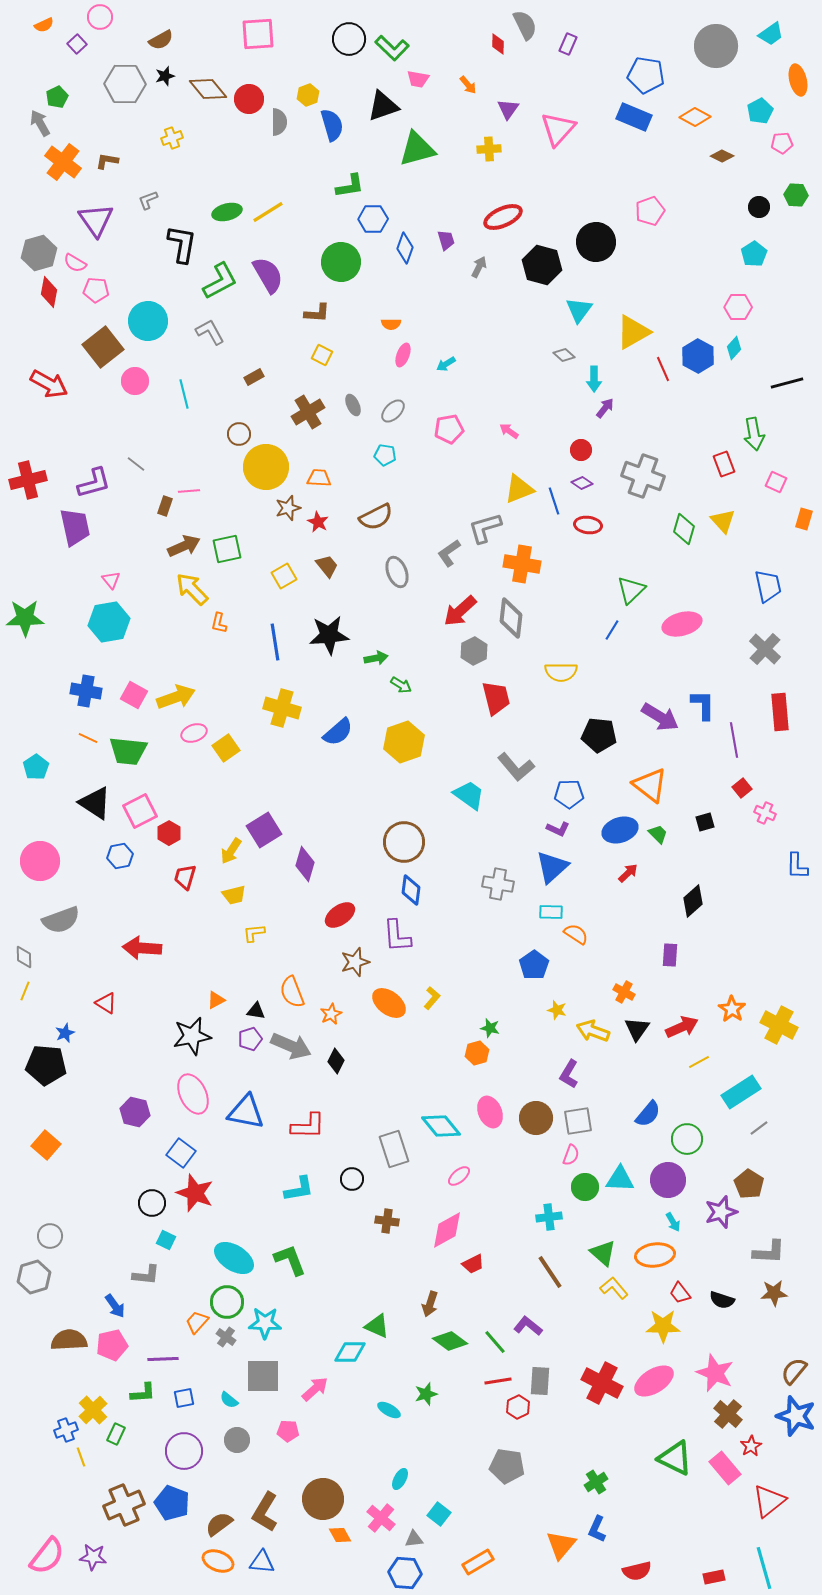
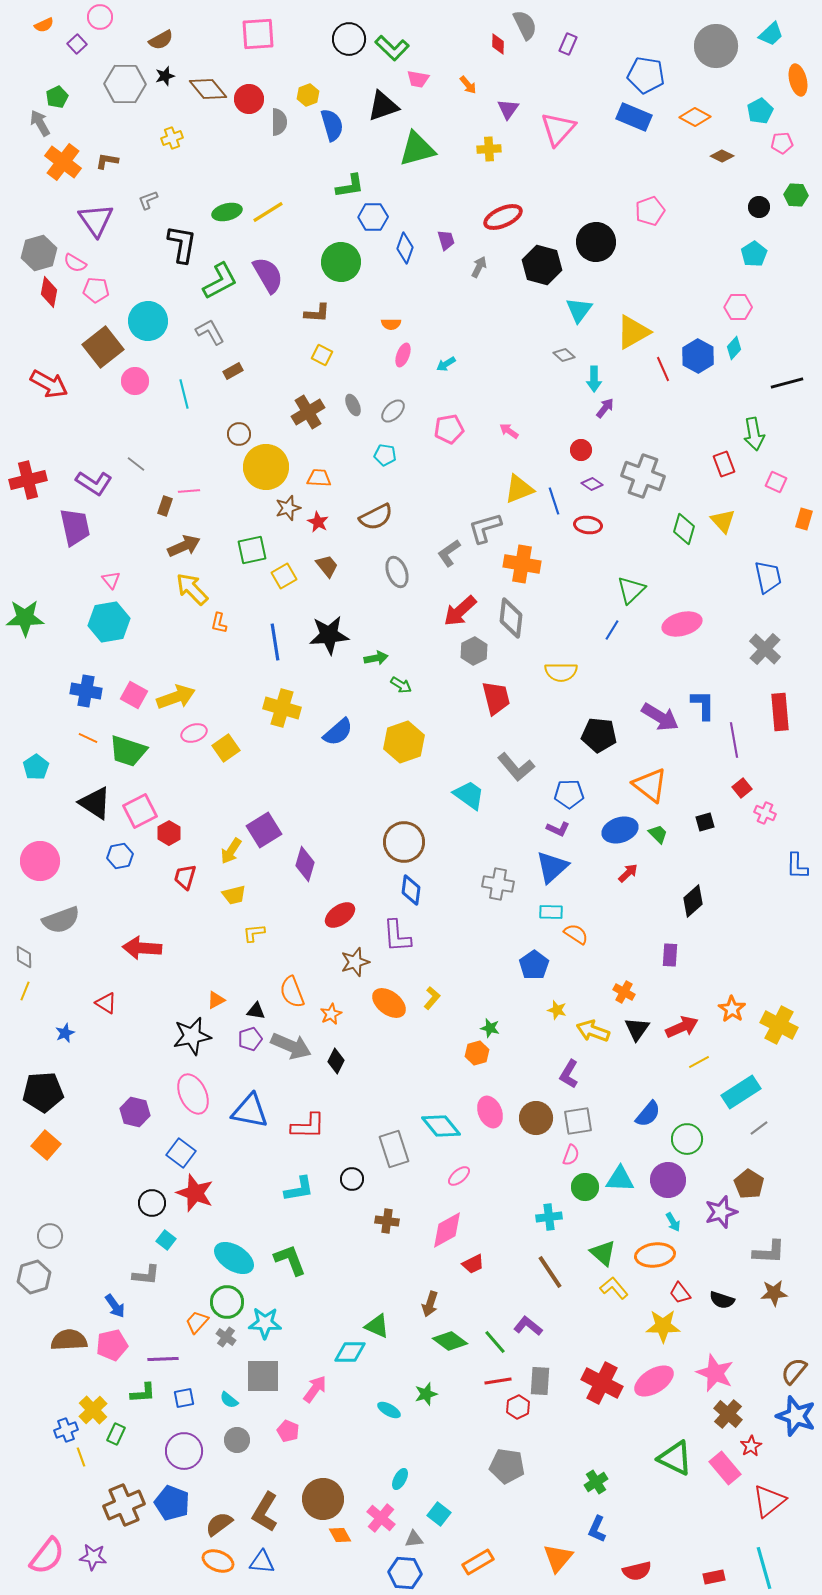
cyan trapezoid at (771, 34): rotated 8 degrees counterclockwise
blue hexagon at (373, 219): moved 2 px up
brown rectangle at (254, 377): moved 21 px left, 6 px up
purple L-shape at (94, 483): rotated 48 degrees clockwise
purple diamond at (582, 483): moved 10 px right, 1 px down
green square at (227, 549): moved 25 px right, 1 px down
blue trapezoid at (768, 586): moved 9 px up
green trapezoid at (128, 751): rotated 12 degrees clockwise
black pentagon at (46, 1065): moved 3 px left, 27 px down; rotated 9 degrees counterclockwise
blue triangle at (246, 1112): moved 4 px right, 1 px up
cyan square at (166, 1240): rotated 12 degrees clockwise
pink arrow at (315, 1389): rotated 12 degrees counterclockwise
pink pentagon at (288, 1431): rotated 20 degrees clockwise
orange triangle at (561, 1545): moved 3 px left, 13 px down
